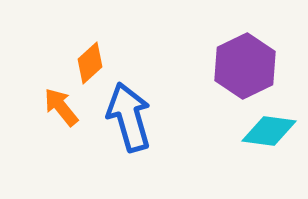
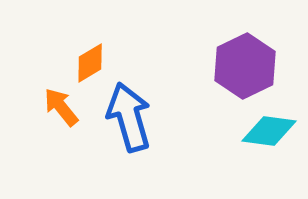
orange diamond: rotated 12 degrees clockwise
